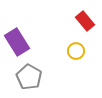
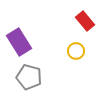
purple rectangle: moved 2 px right
gray pentagon: rotated 15 degrees counterclockwise
